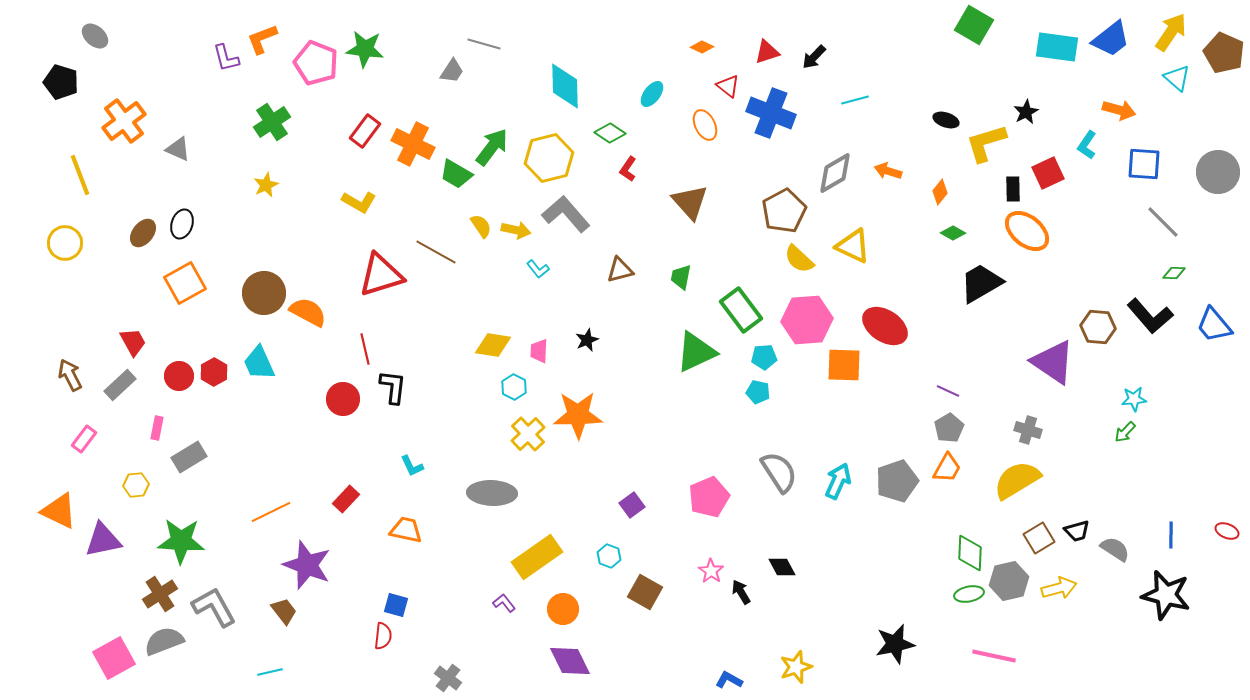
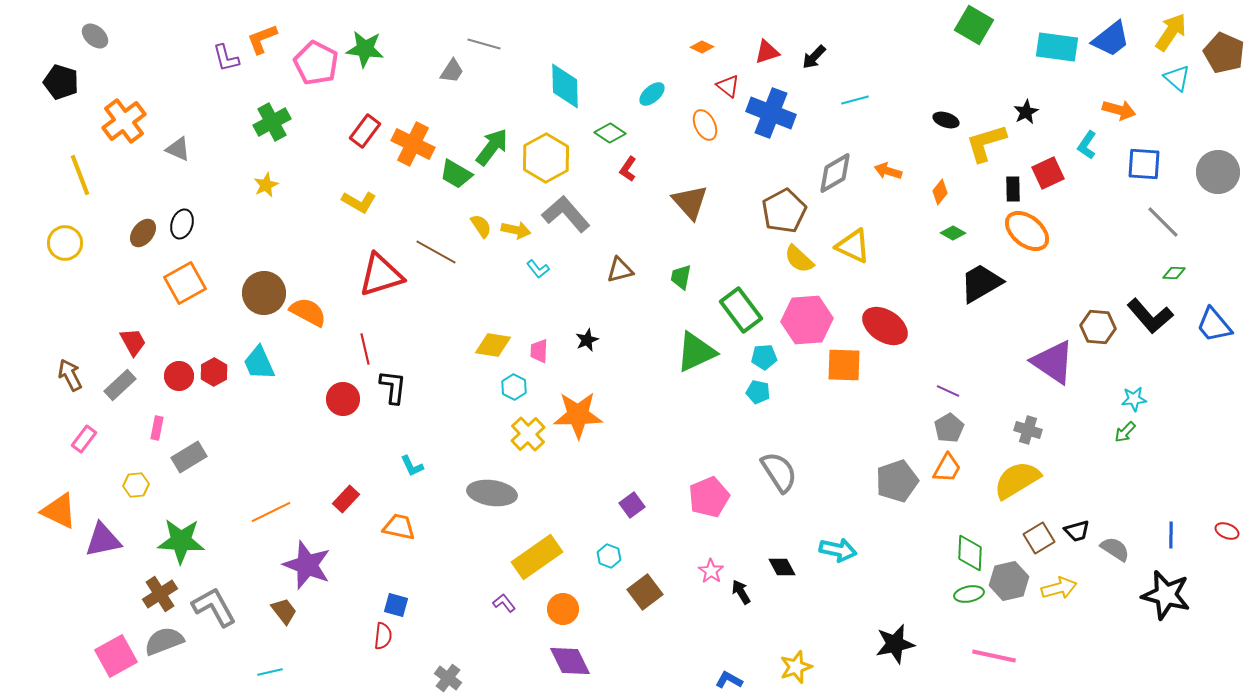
pink pentagon at (316, 63): rotated 6 degrees clockwise
cyan ellipse at (652, 94): rotated 12 degrees clockwise
green cross at (272, 122): rotated 6 degrees clockwise
yellow hexagon at (549, 158): moved 3 px left; rotated 15 degrees counterclockwise
cyan arrow at (838, 481): moved 69 px down; rotated 78 degrees clockwise
gray ellipse at (492, 493): rotated 6 degrees clockwise
orange trapezoid at (406, 530): moved 7 px left, 3 px up
brown square at (645, 592): rotated 24 degrees clockwise
pink square at (114, 658): moved 2 px right, 2 px up
